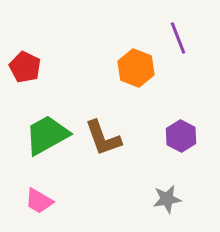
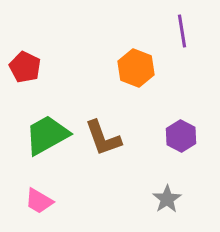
purple line: moved 4 px right, 7 px up; rotated 12 degrees clockwise
gray star: rotated 24 degrees counterclockwise
